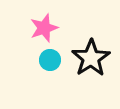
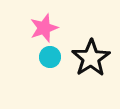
cyan circle: moved 3 px up
